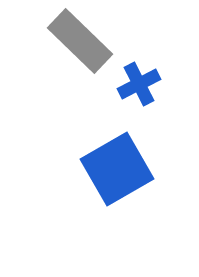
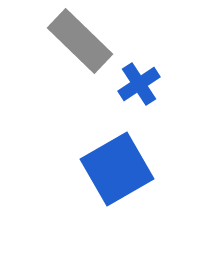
blue cross: rotated 6 degrees counterclockwise
